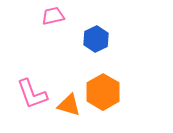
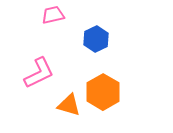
pink trapezoid: moved 1 px up
pink L-shape: moved 7 px right, 21 px up; rotated 96 degrees counterclockwise
